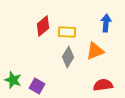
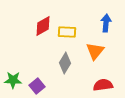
red diamond: rotated 10 degrees clockwise
orange triangle: rotated 30 degrees counterclockwise
gray diamond: moved 3 px left, 6 px down
green star: rotated 18 degrees counterclockwise
purple square: rotated 21 degrees clockwise
